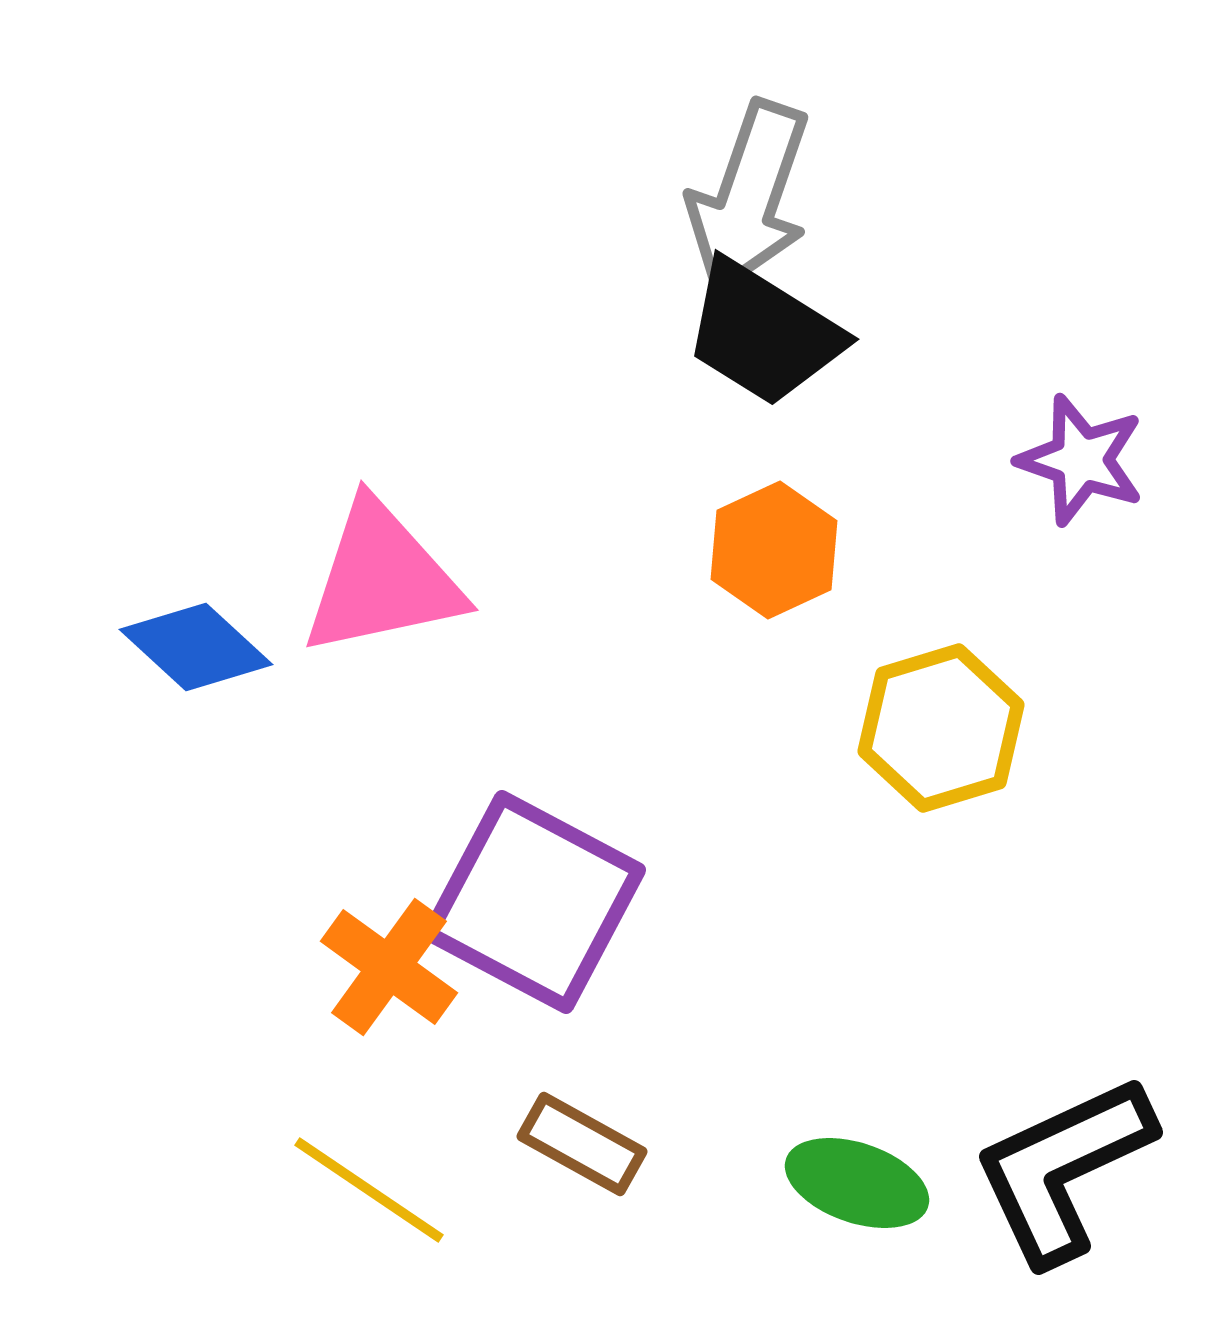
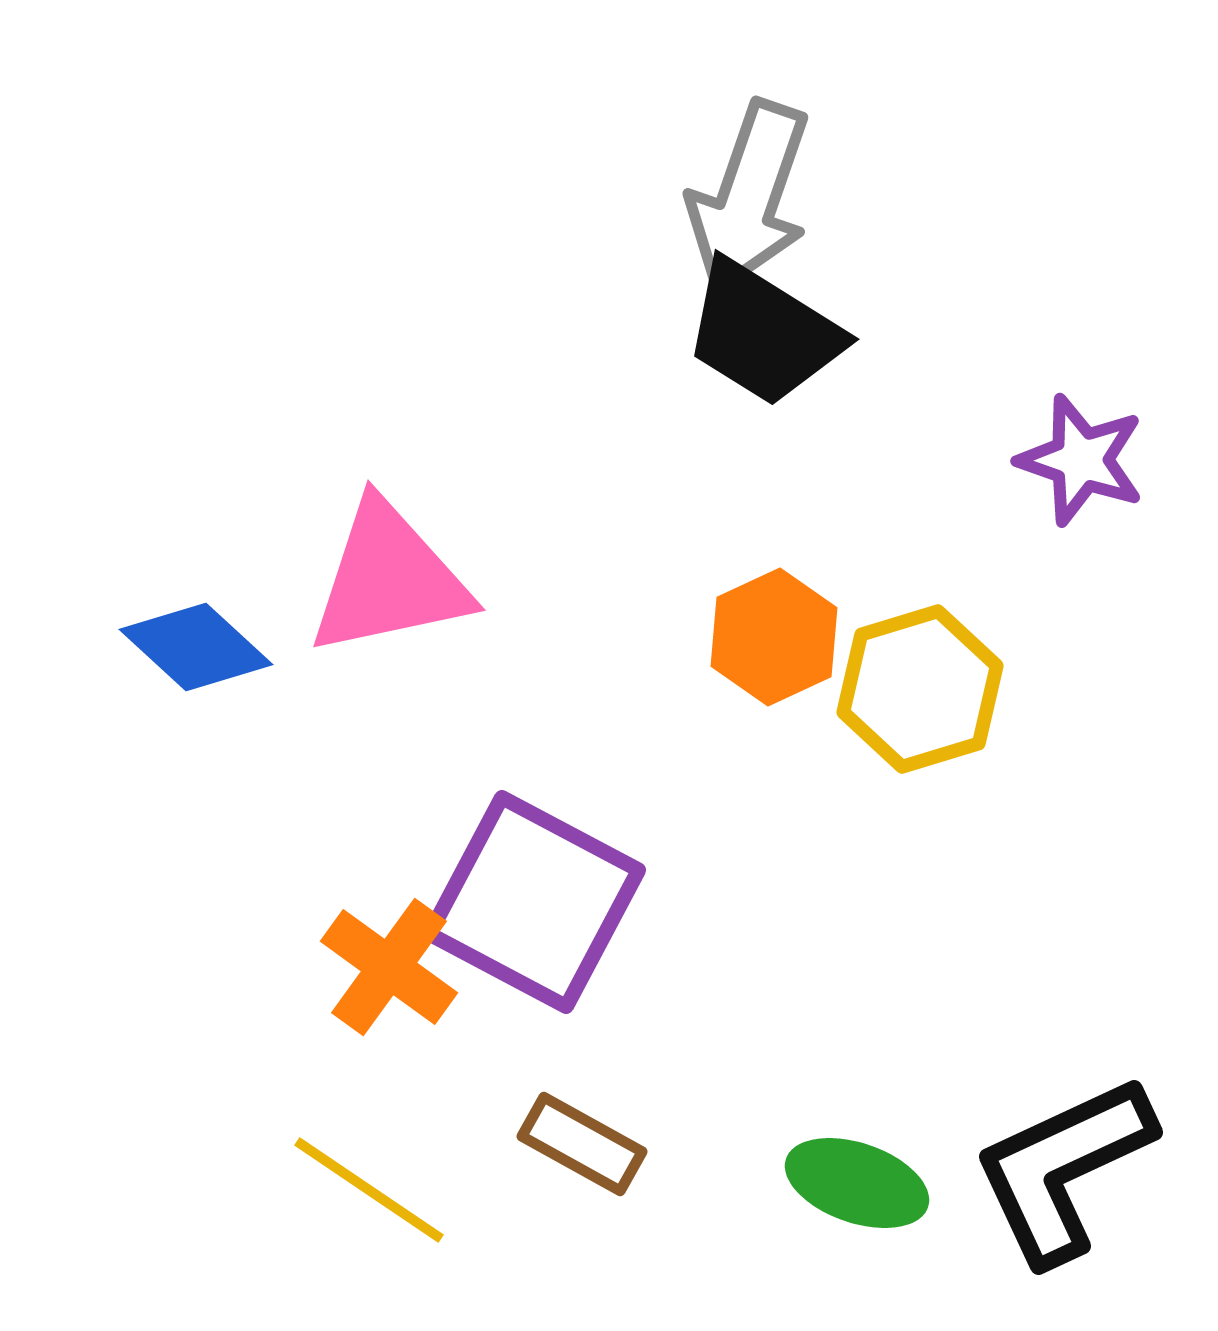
orange hexagon: moved 87 px down
pink triangle: moved 7 px right
yellow hexagon: moved 21 px left, 39 px up
